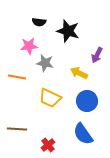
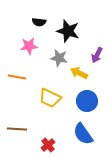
gray star: moved 14 px right, 5 px up
